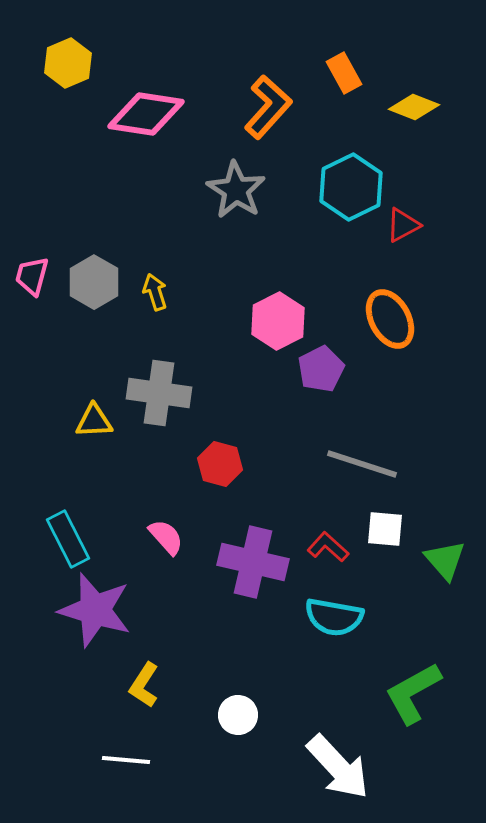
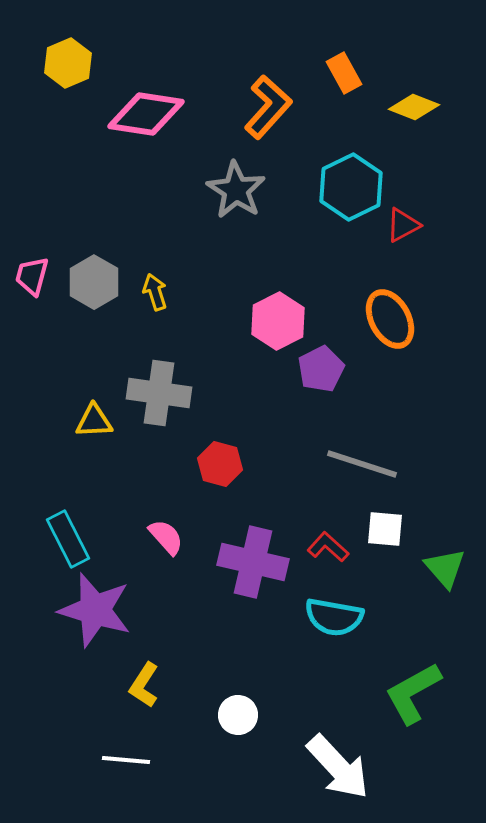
green triangle: moved 8 px down
